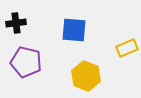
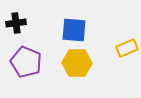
purple pentagon: rotated 8 degrees clockwise
yellow hexagon: moved 9 px left, 13 px up; rotated 20 degrees counterclockwise
